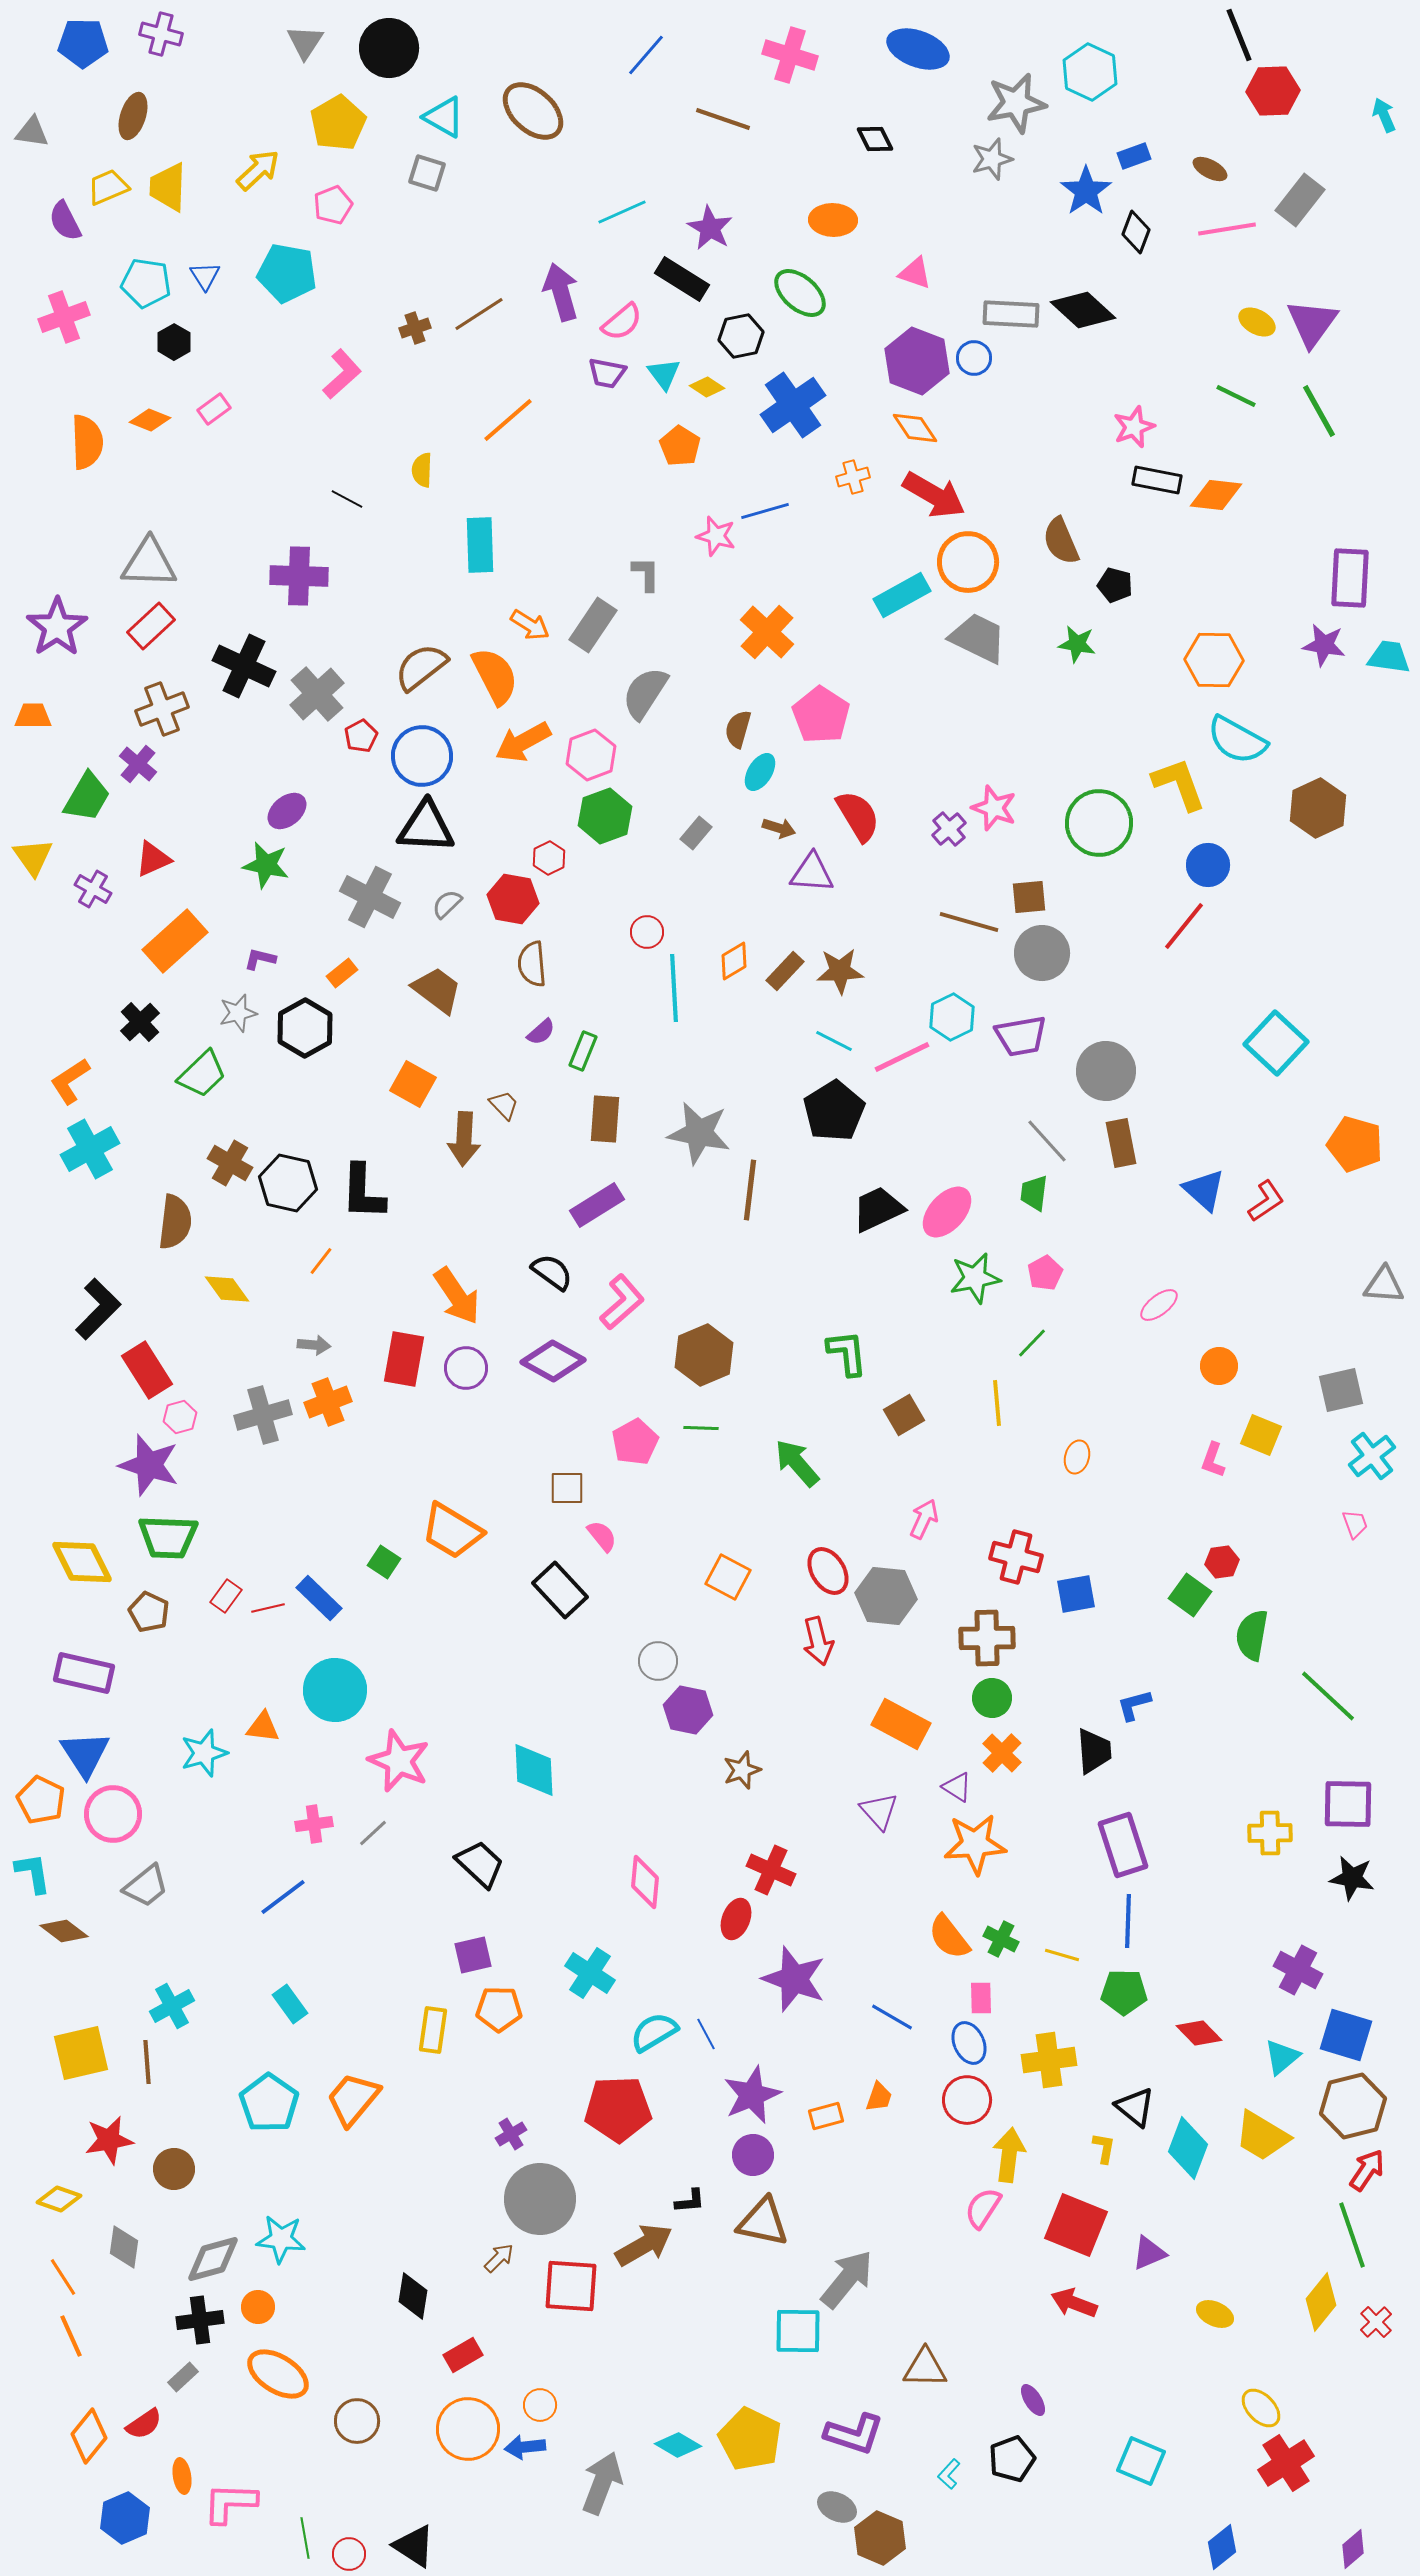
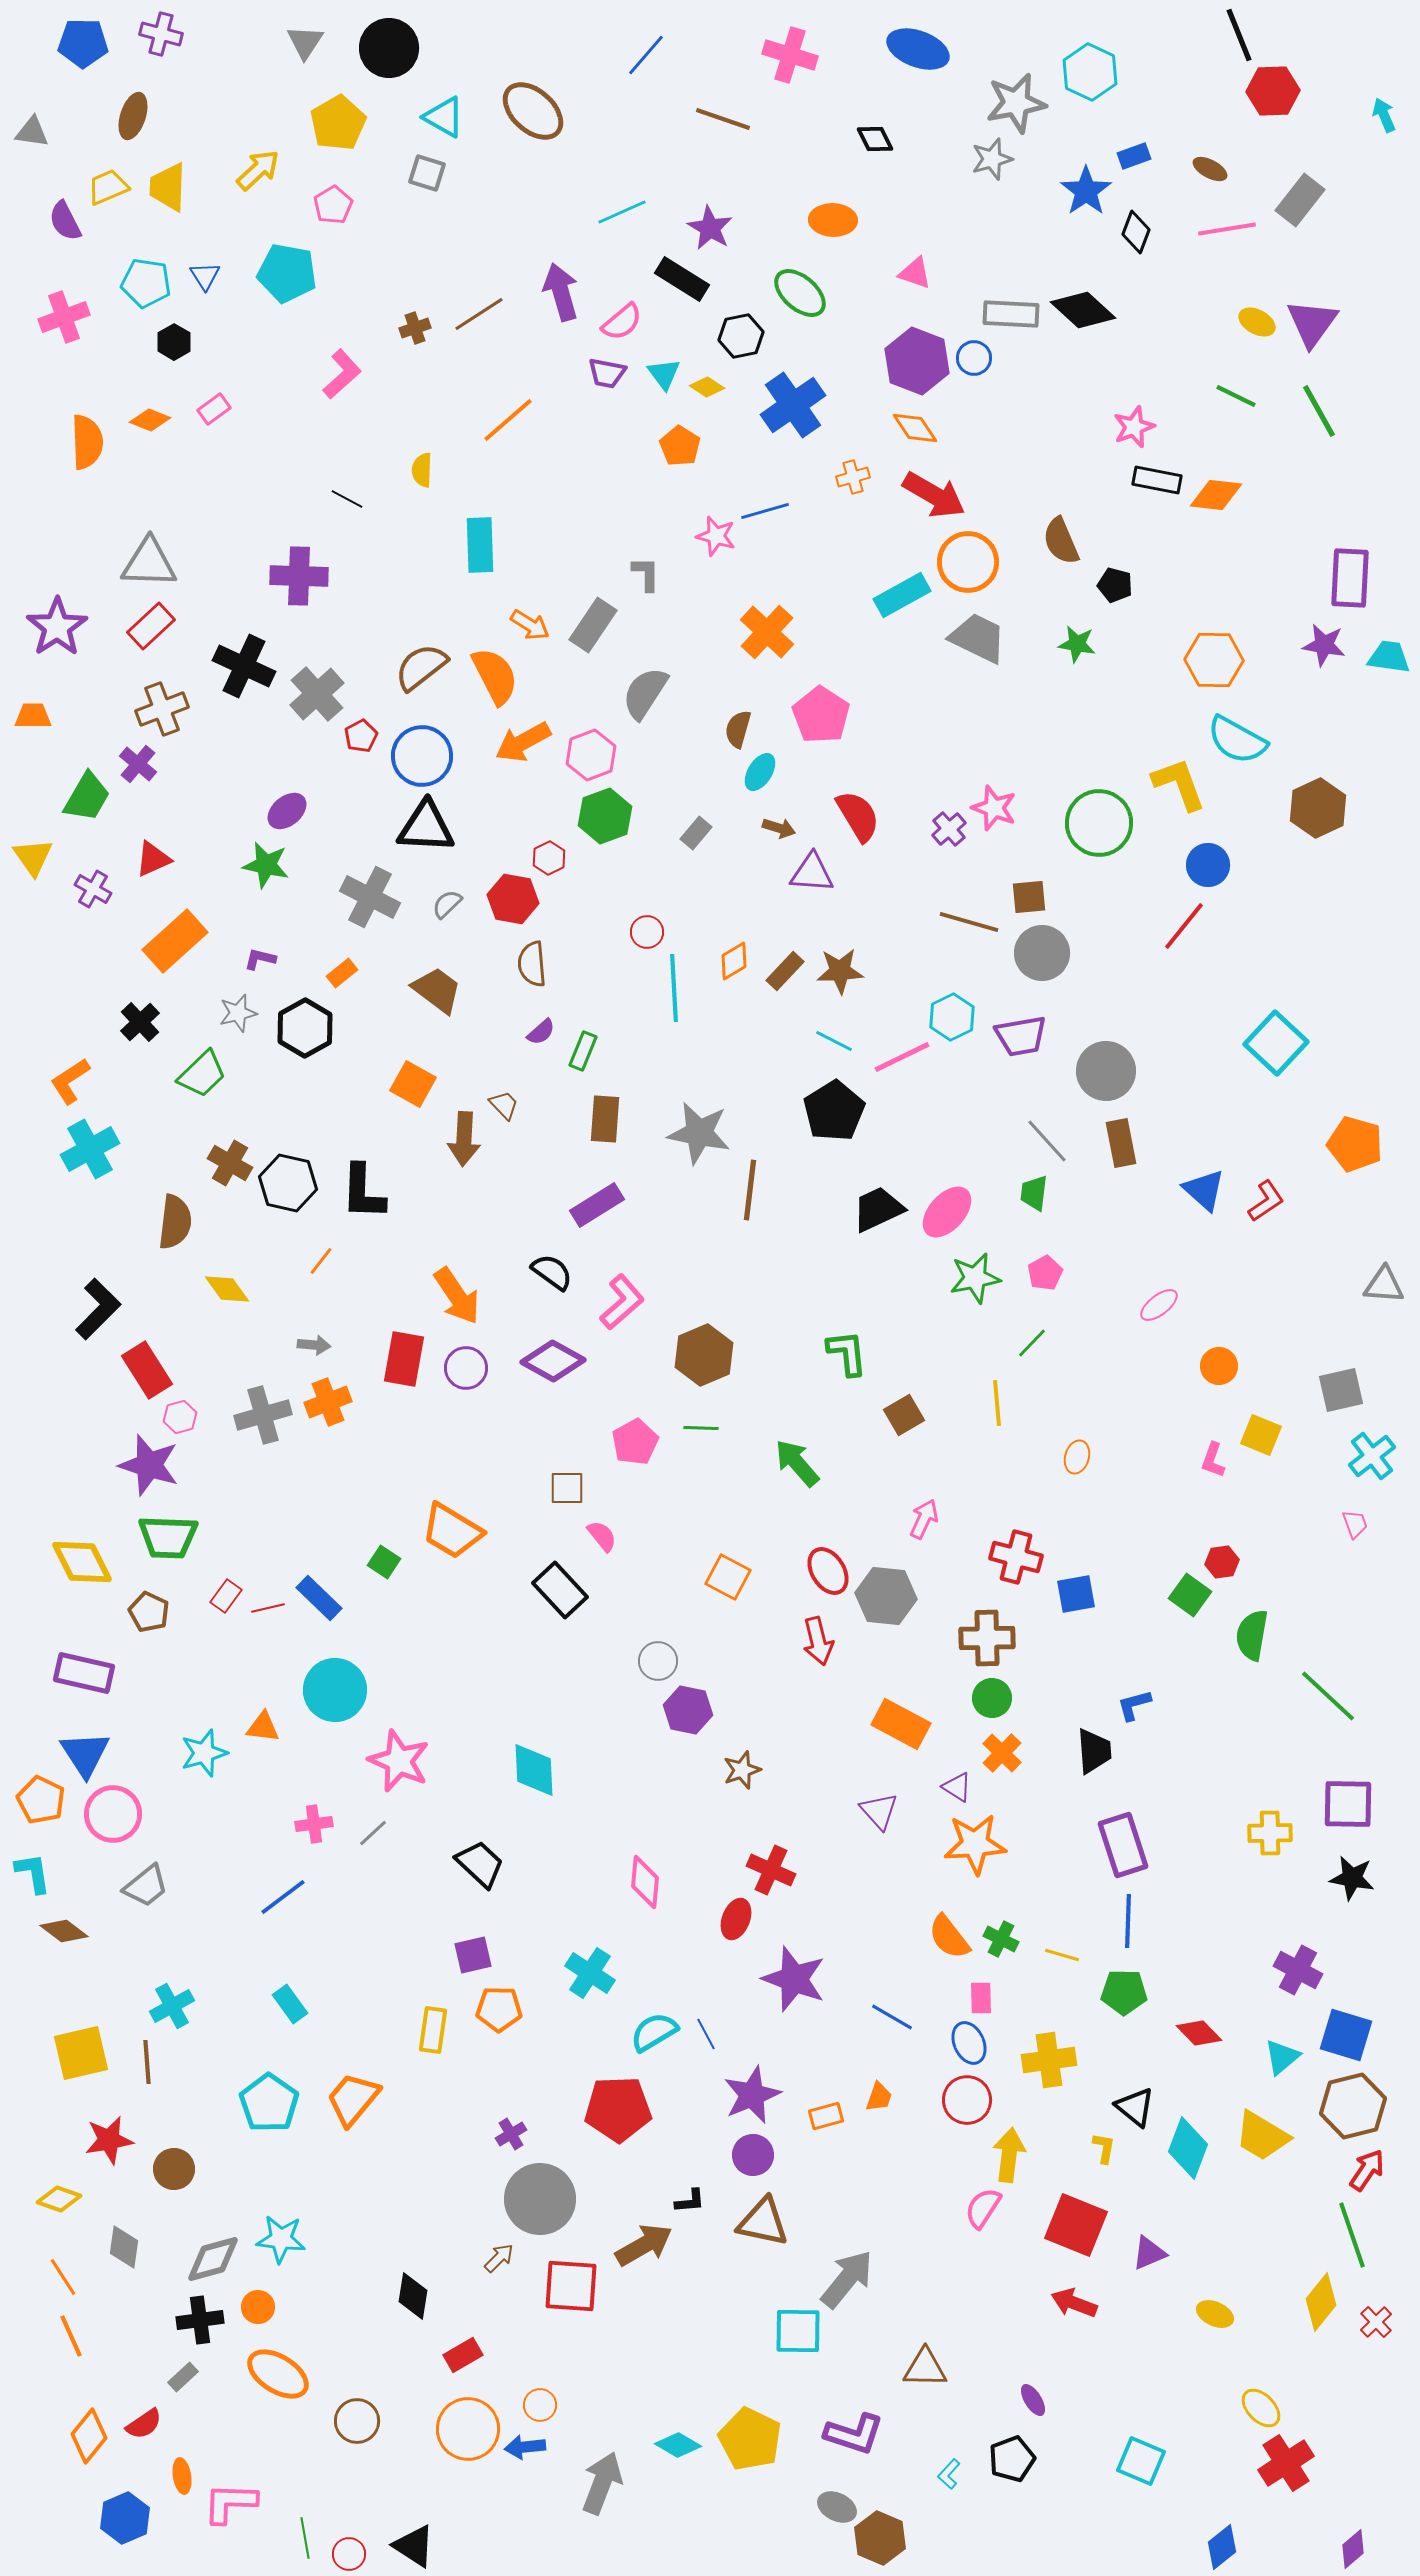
pink pentagon at (333, 205): rotated 9 degrees counterclockwise
